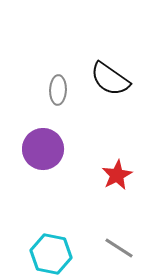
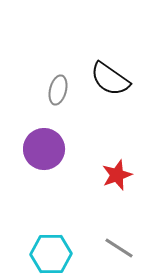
gray ellipse: rotated 12 degrees clockwise
purple circle: moved 1 px right
red star: rotated 8 degrees clockwise
cyan hexagon: rotated 12 degrees counterclockwise
